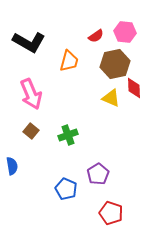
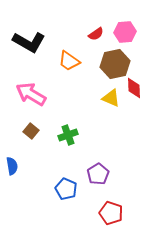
pink hexagon: rotated 10 degrees counterclockwise
red semicircle: moved 2 px up
orange trapezoid: rotated 110 degrees clockwise
pink arrow: rotated 144 degrees clockwise
